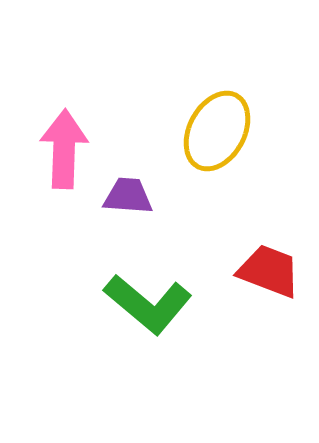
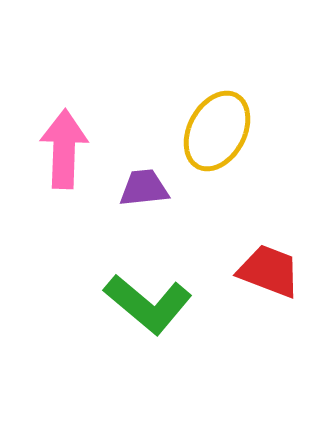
purple trapezoid: moved 16 px right, 8 px up; rotated 10 degrees counterclockwise
